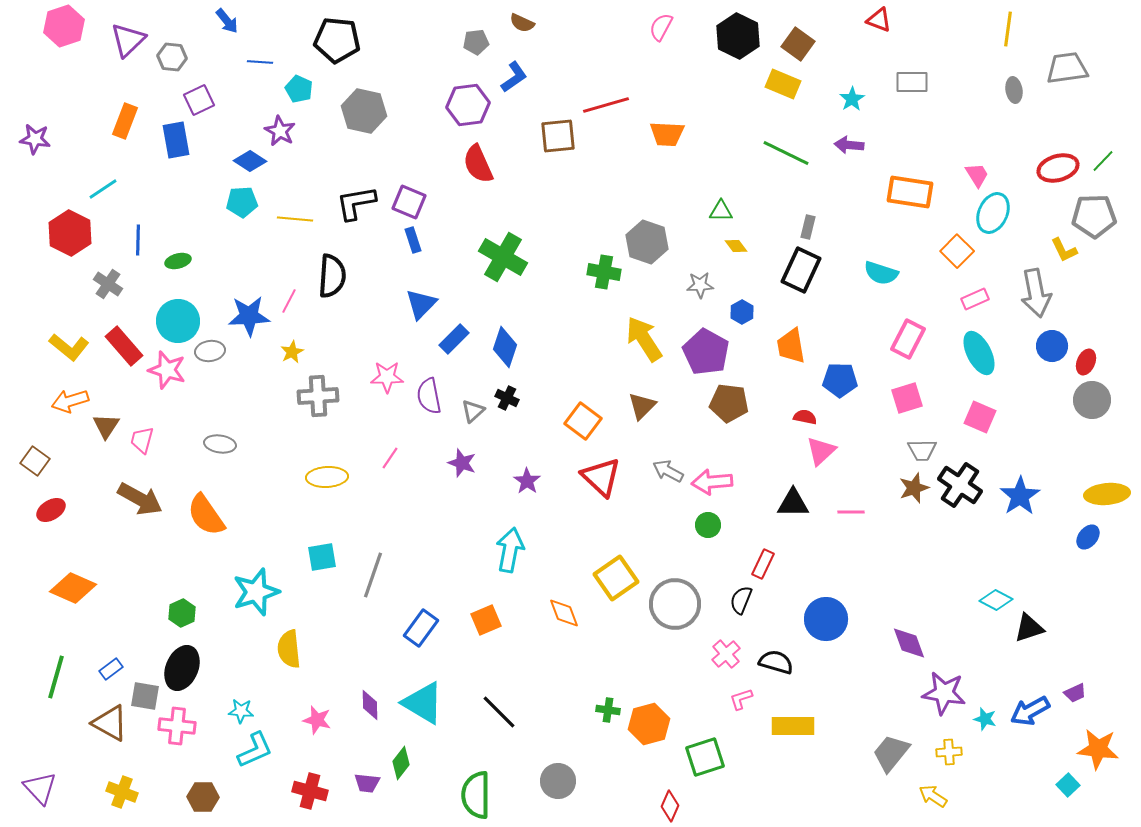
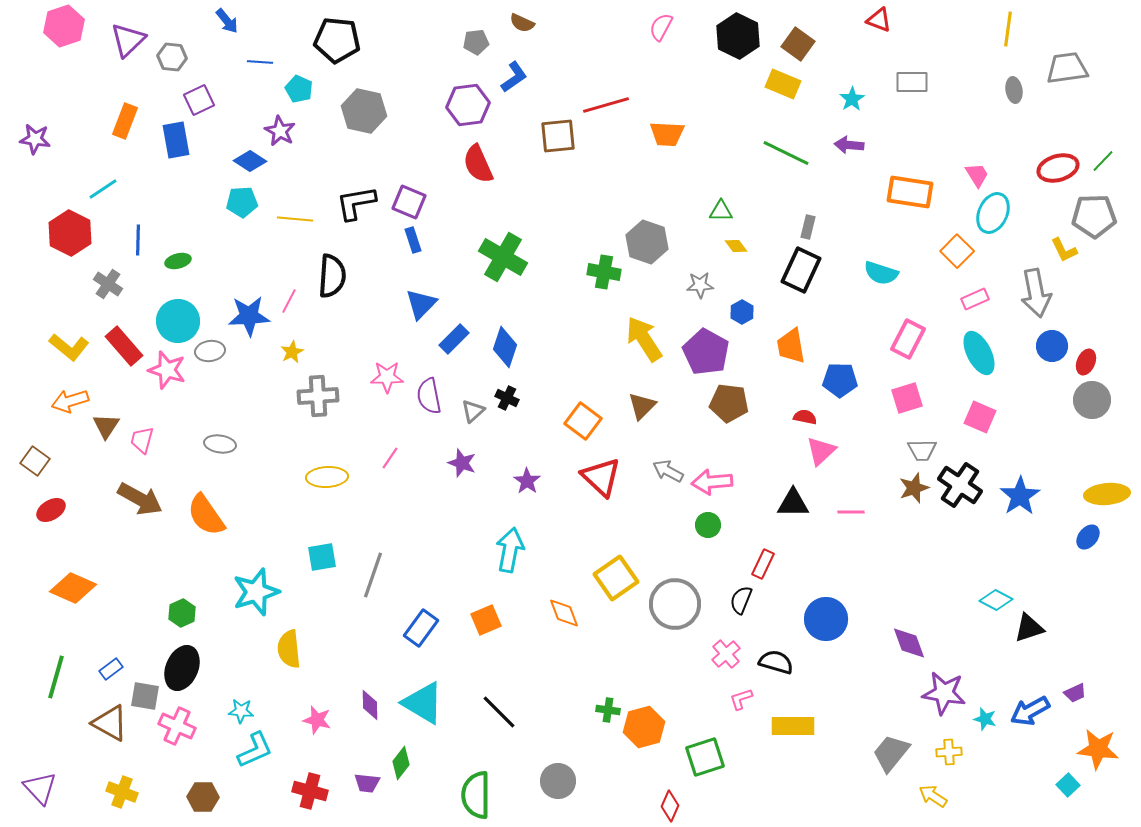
orange hexagon at (649, 724): moved 5 px left, 3 px down
pink cross at (177, 726): rotated 18 degrees clockwise
